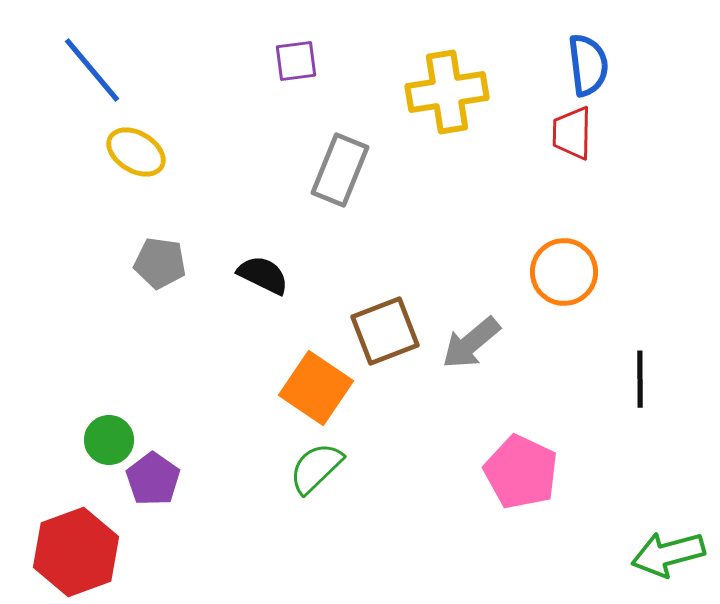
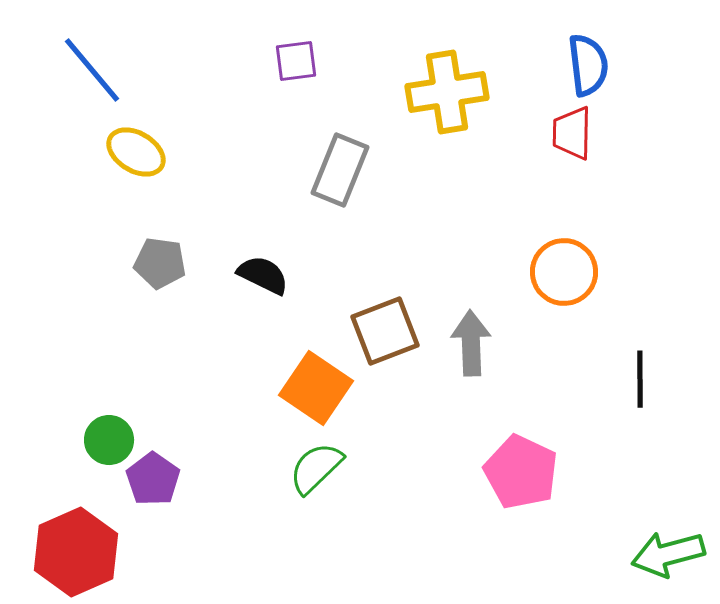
gray arrow: rotated 128 degrees clockwise
red hexagon: rotated 4 degrees counterclockwise
